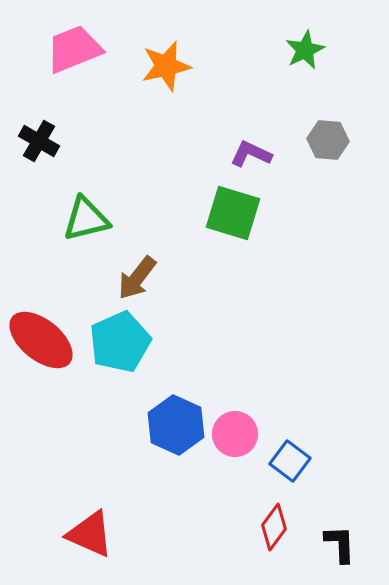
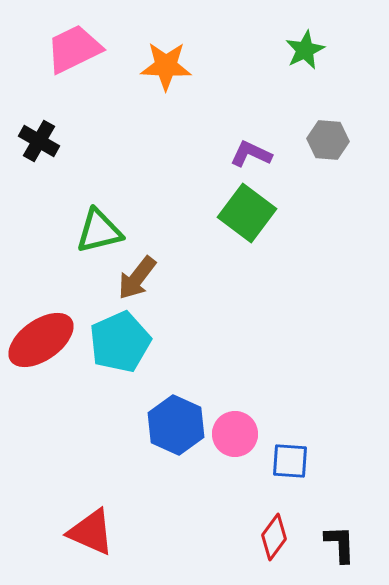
pink trapezoid: rotated 4 degrees counterclockwise
orange star: rotated 15 degrees clockwise
green square: moved 14 px right; rotated 20 degrees clockwise
green triangle: moved 13 px right, 12 px down
red ellipse: rotated 74 degrees counterclockwise
blue square: rotated 33 degrees counterclockwise
red diamond: moved 10 px down
red triangle: moved 1 px right, 2 px up
